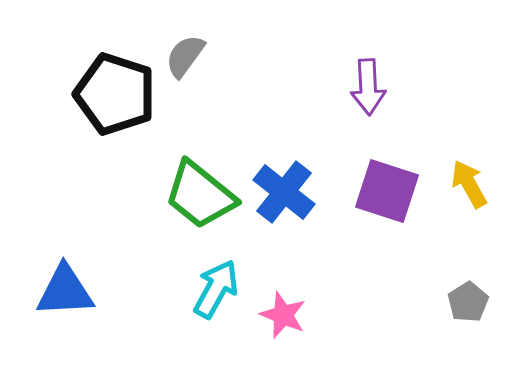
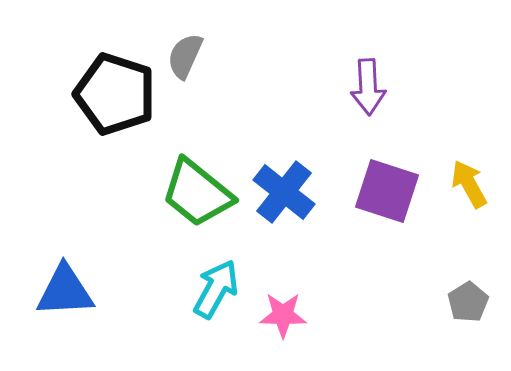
gray semicircle: rotated 12 degrees counterclockwise
green trapezoid: moved 3 px left, 2 px up
pink star: rotated 21 degrees counterclockwise
